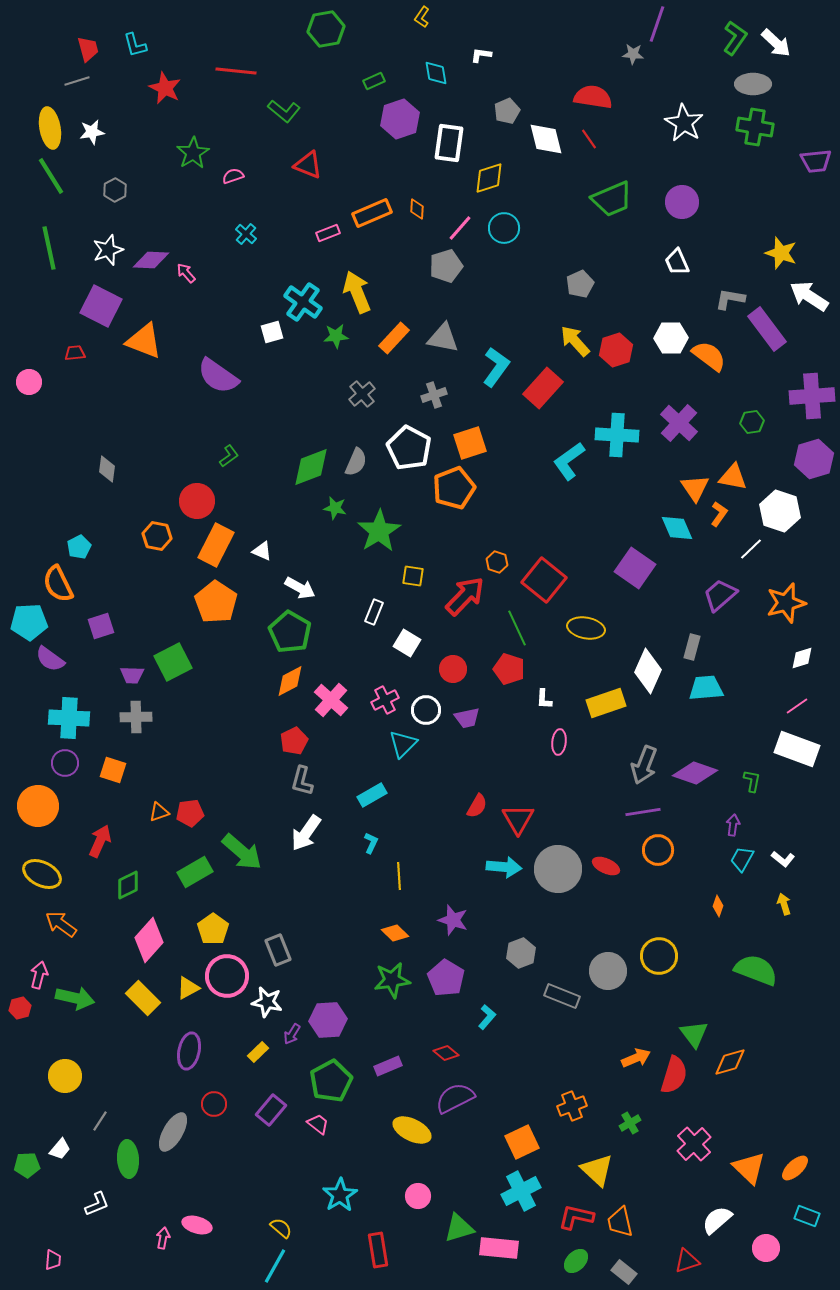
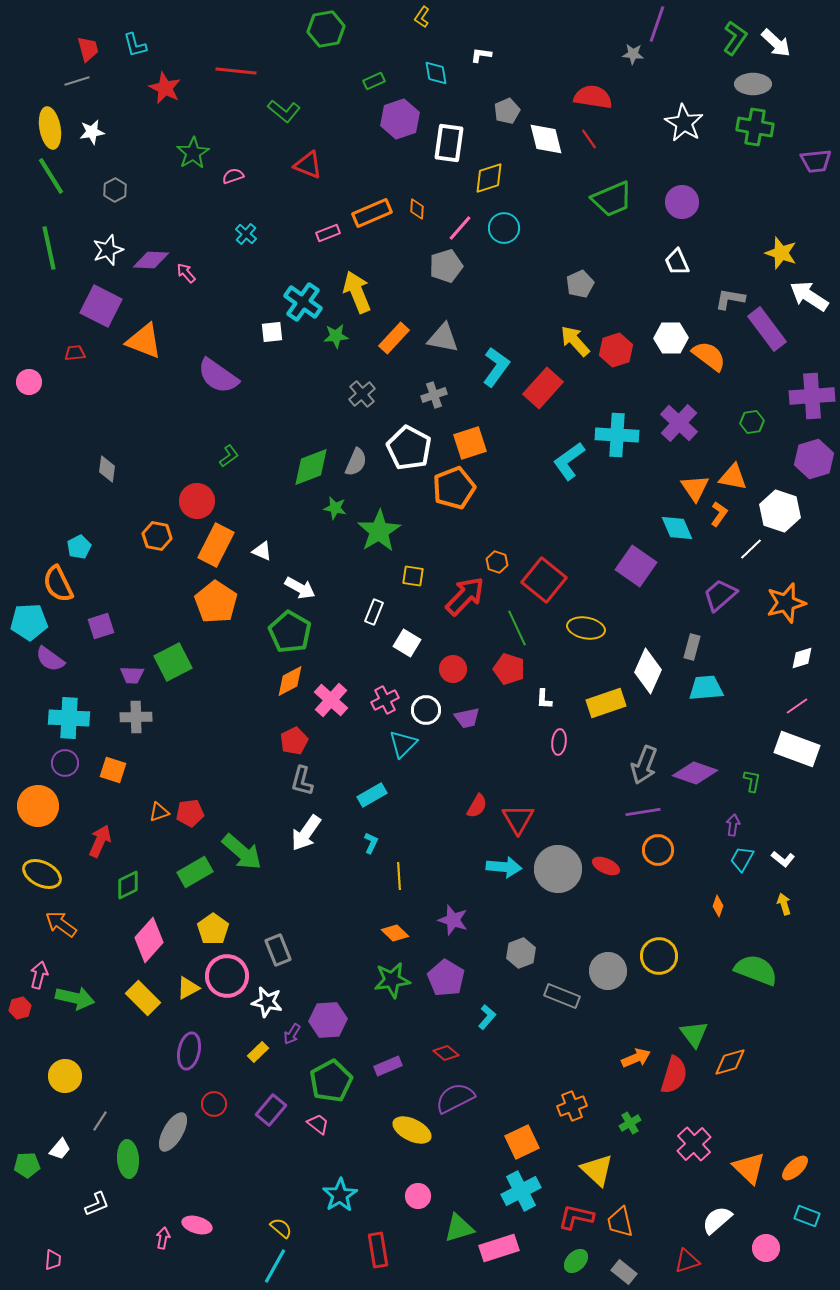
white square at (272, 332): rotated 10 degrees clockwise
purple square at (635, 568): moved 1 px right, 2 px up
pink rectangle at (499, 1248): rotated 24 degrees counterclockwise
